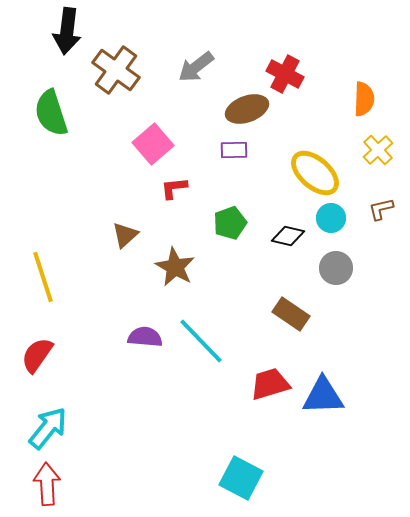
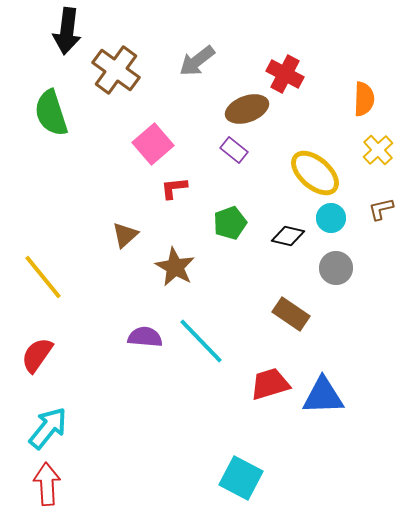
gray arrow: moved 1 px right, 6 px up
purple rectangle: rotated 40 degrees clockwise
yellow line: rotated 21 degrees counterclockwise
